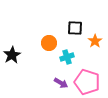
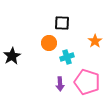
black square: moved 13 px left, 5 px up
black star: moved 1 px down
purple arrow: moved 1 px left, 1 px down; rotated 56 degrees clockwise
